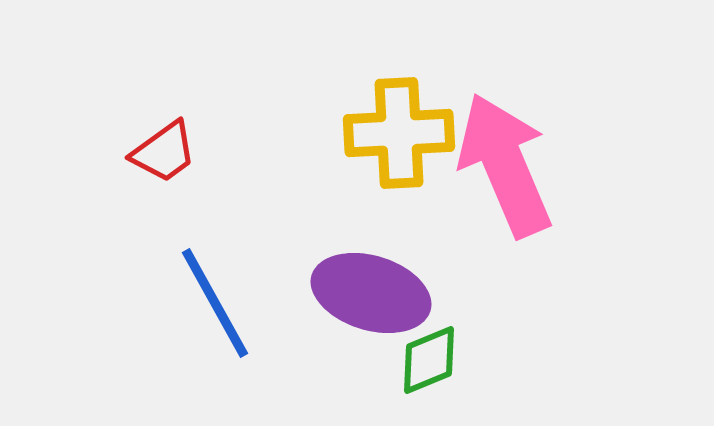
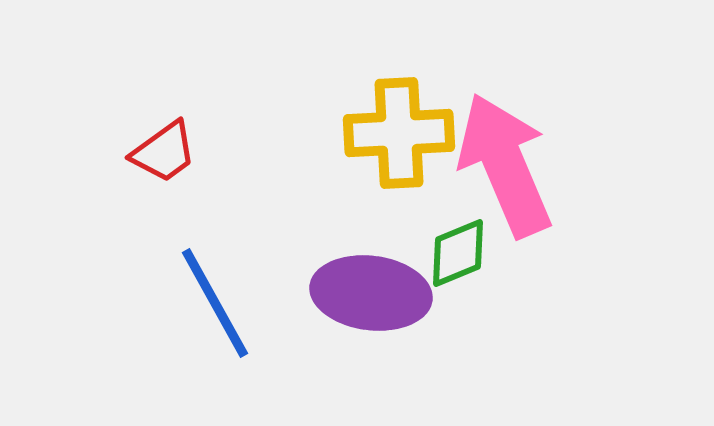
purple ellipse: rotated 10 degrees counterclockwise
green diamond: moved 29 px right, 107 px up
